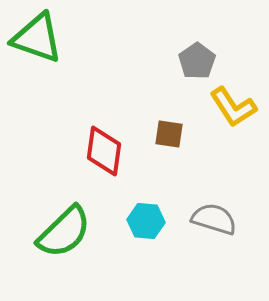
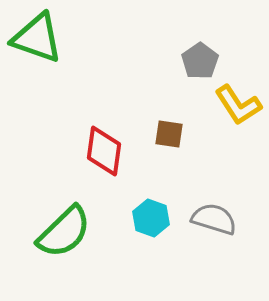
gray pentagon: moved 3 px right
yellow L-shape: moved 5 px right, 2 px up
cyan hexagon: moved 5 px right, 3 px up; rotated 15 degrees clockwise
